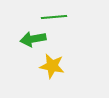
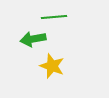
yellow star: rotated 10 degrees clockwise
